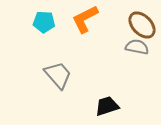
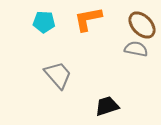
orange L-shape: moved 3 px right; rotated 16 degrees clockwise
gray semicircle: moved 1 px left, 2 px down
